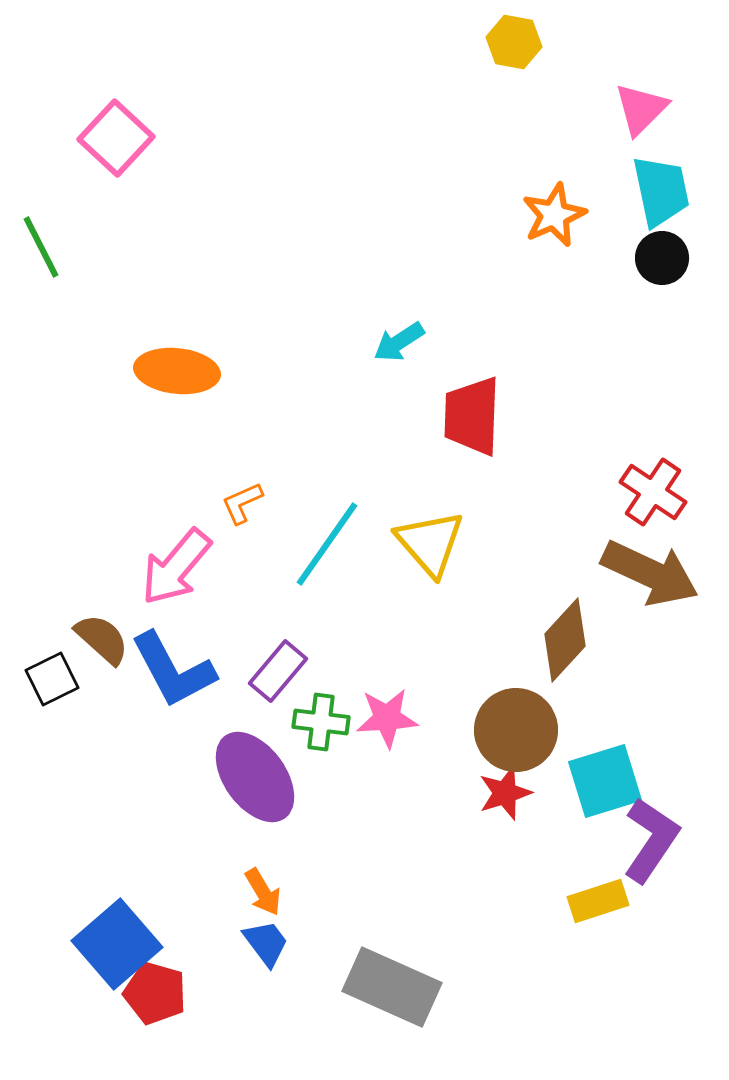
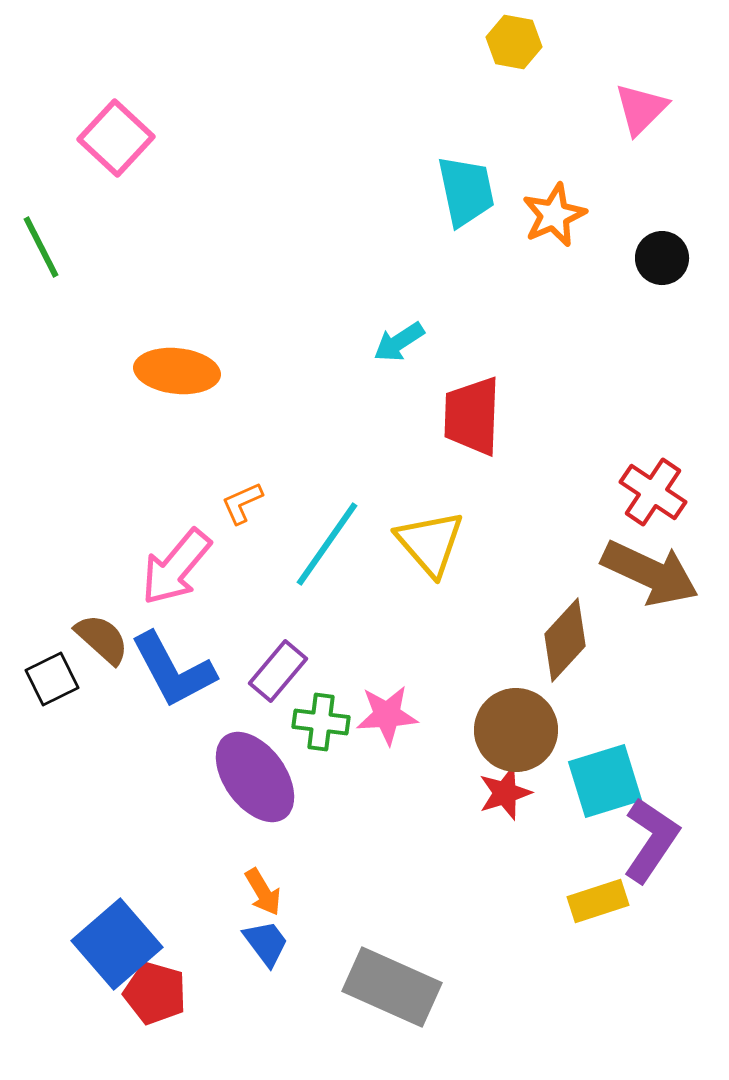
cyan trapezoid: moved 195 px left
pink star: moved 3 px up
